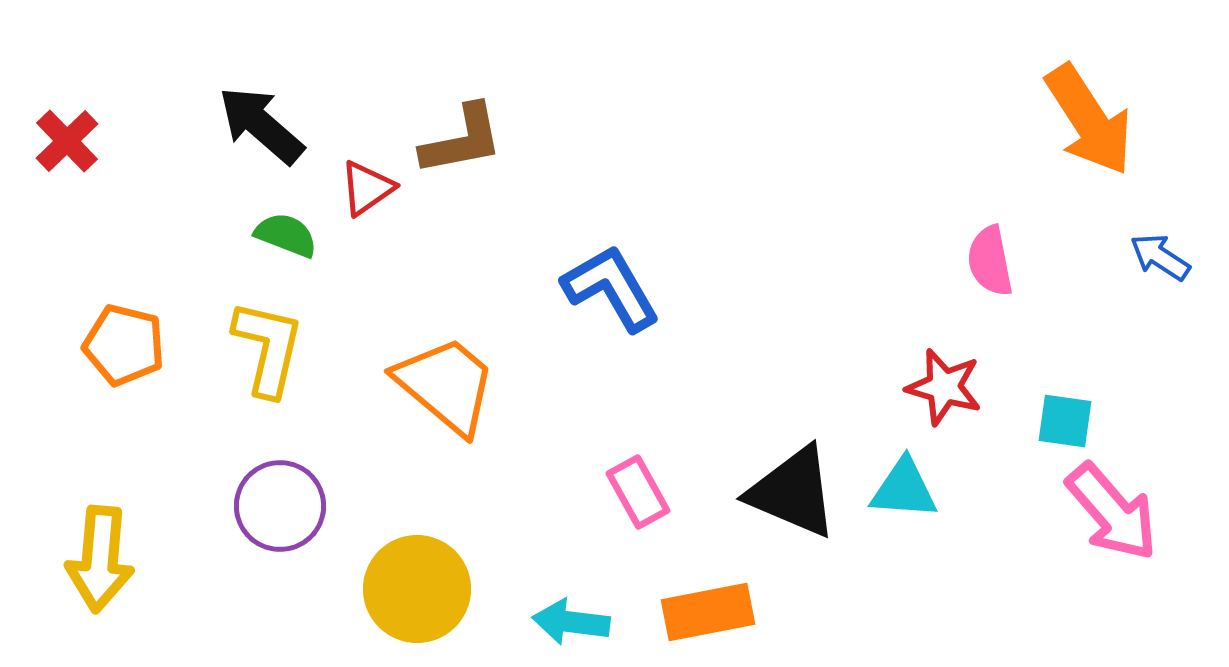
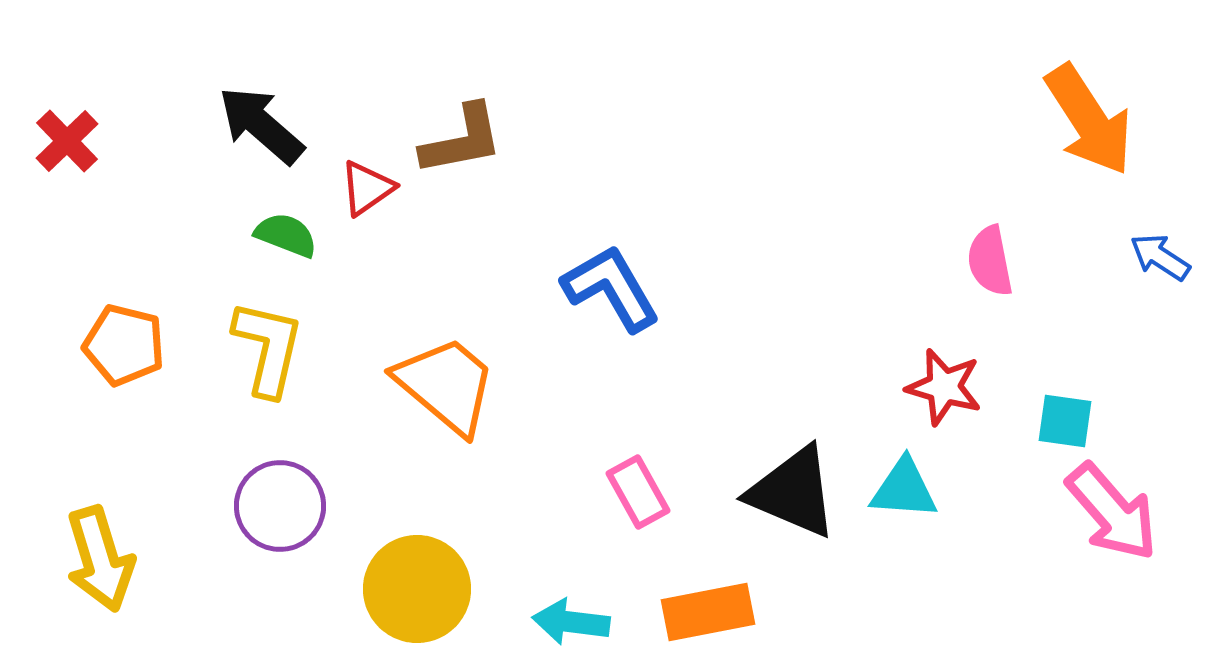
yellow arrow: rotated 22 degrees counterclockwise
